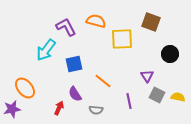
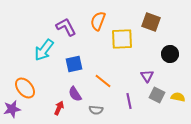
orange semicircle: moved 2 px right; rotated 84 degrees counterclockwise
cyan arrow: moved 2 px left
